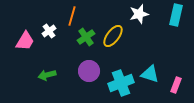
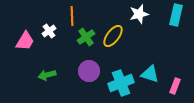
orange line: rotated 18 degrees counterclockwise
pink rectangle: moved 1 px left, 1 px down
